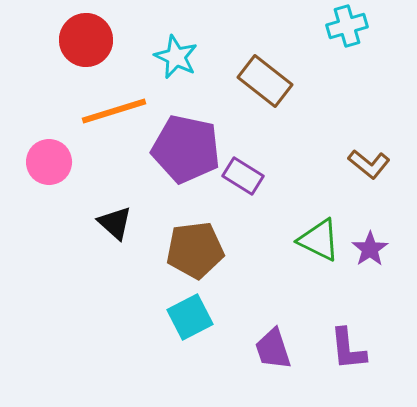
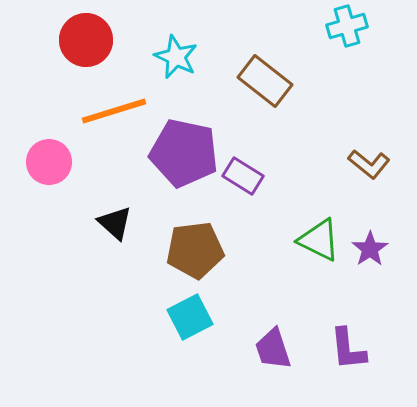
purple pentagon: moved 2 px left, 4 px down
